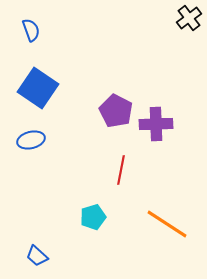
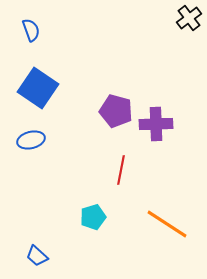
purple pentagon: rotated 12 degrees counterclockwise
